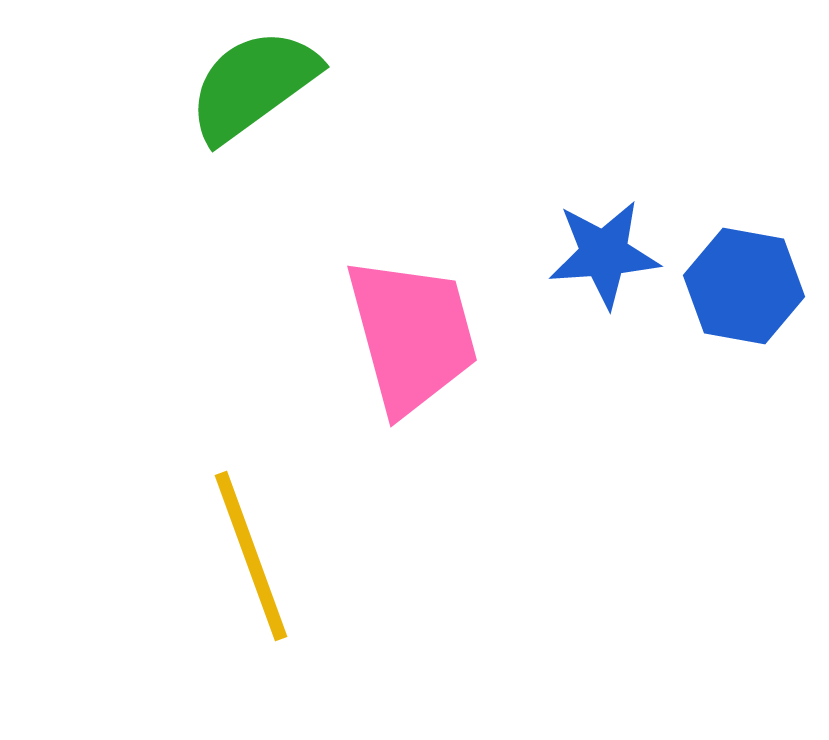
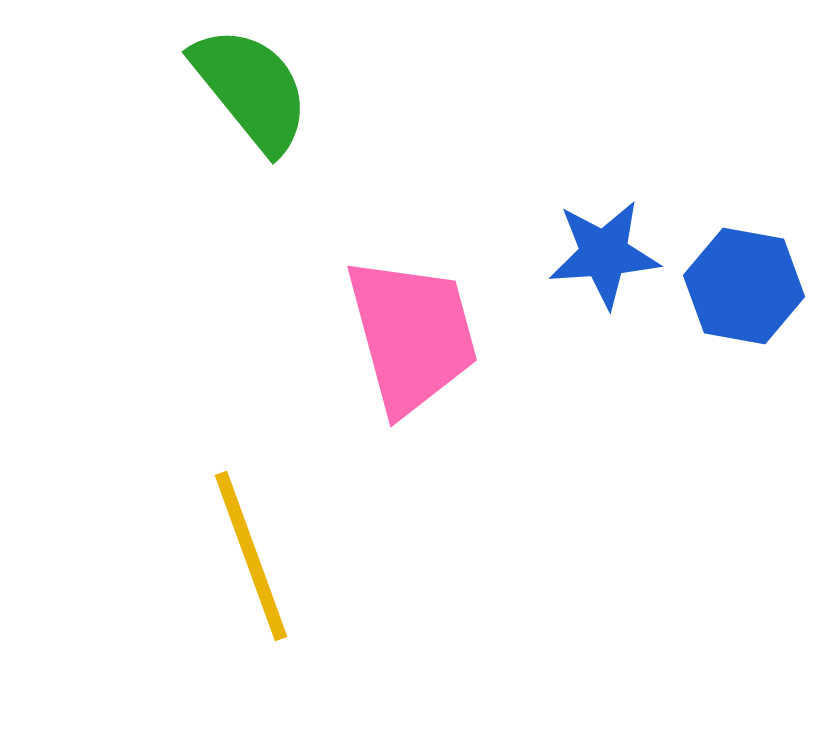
green semicircle: moved 2 px left, 4 px down; rotated 87 degrees clockwise
